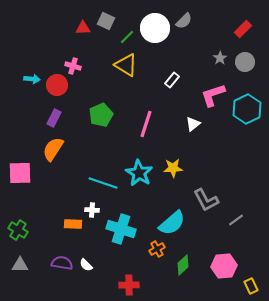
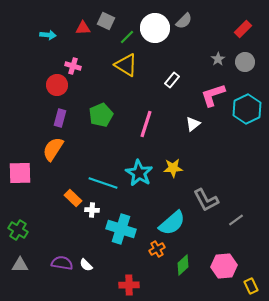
gray star: moved 2 px left, 1 px down
cyan arrow: moved 16 px right, 44 px up
purple rectangle: moved 6 px right; rotated 12 degrees counterclockwise
orange rectangle: moved 26 px up; rotated 42 degrees clockwise
